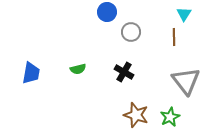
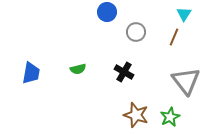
gray circle: moved 5 px right
brown line: rotated 24 degrees clockwise
